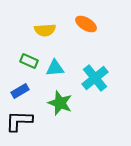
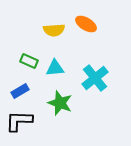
yellow semicircle: moved 9 px right
